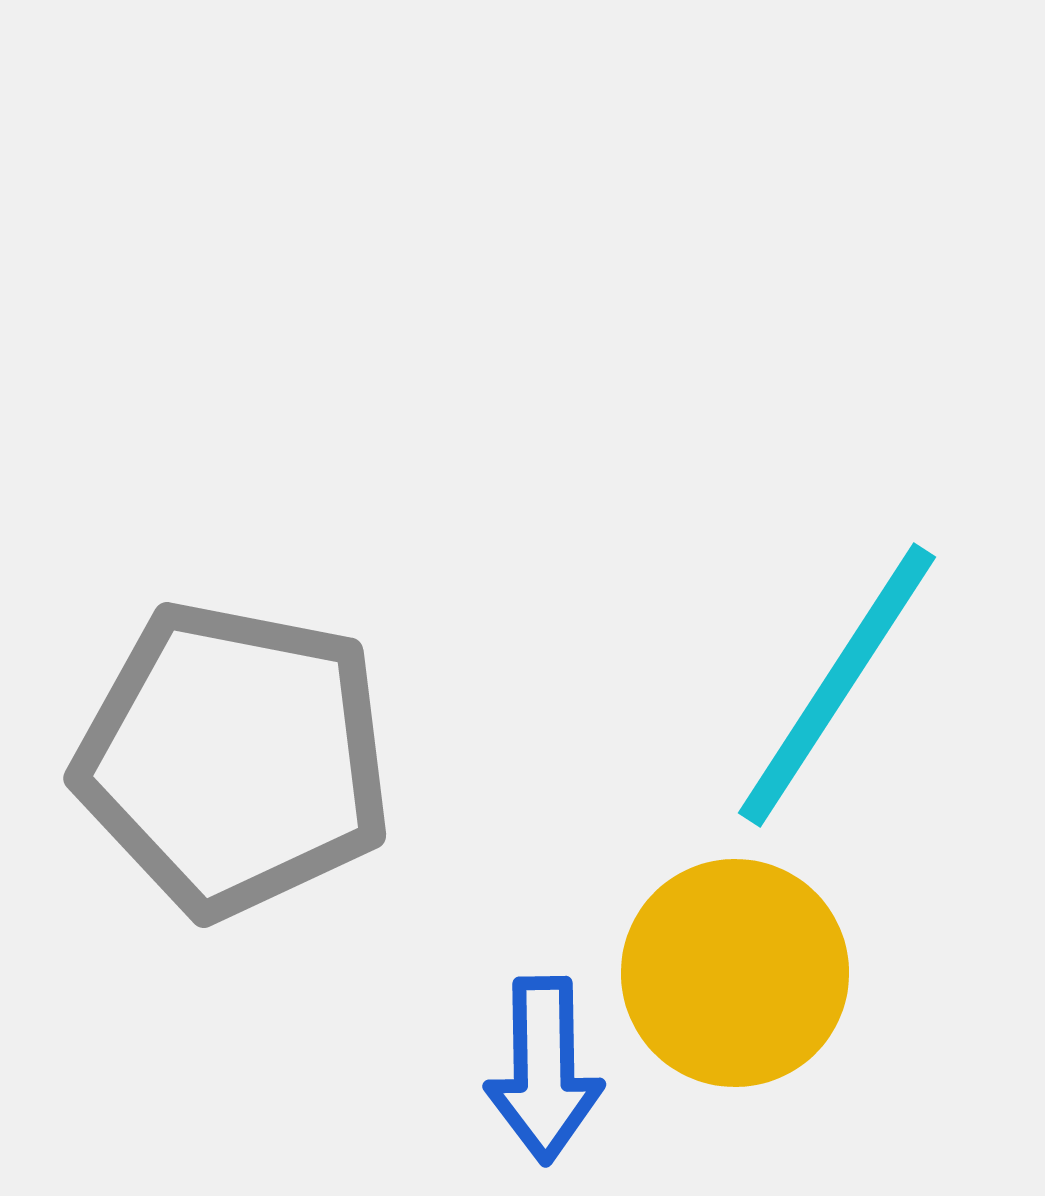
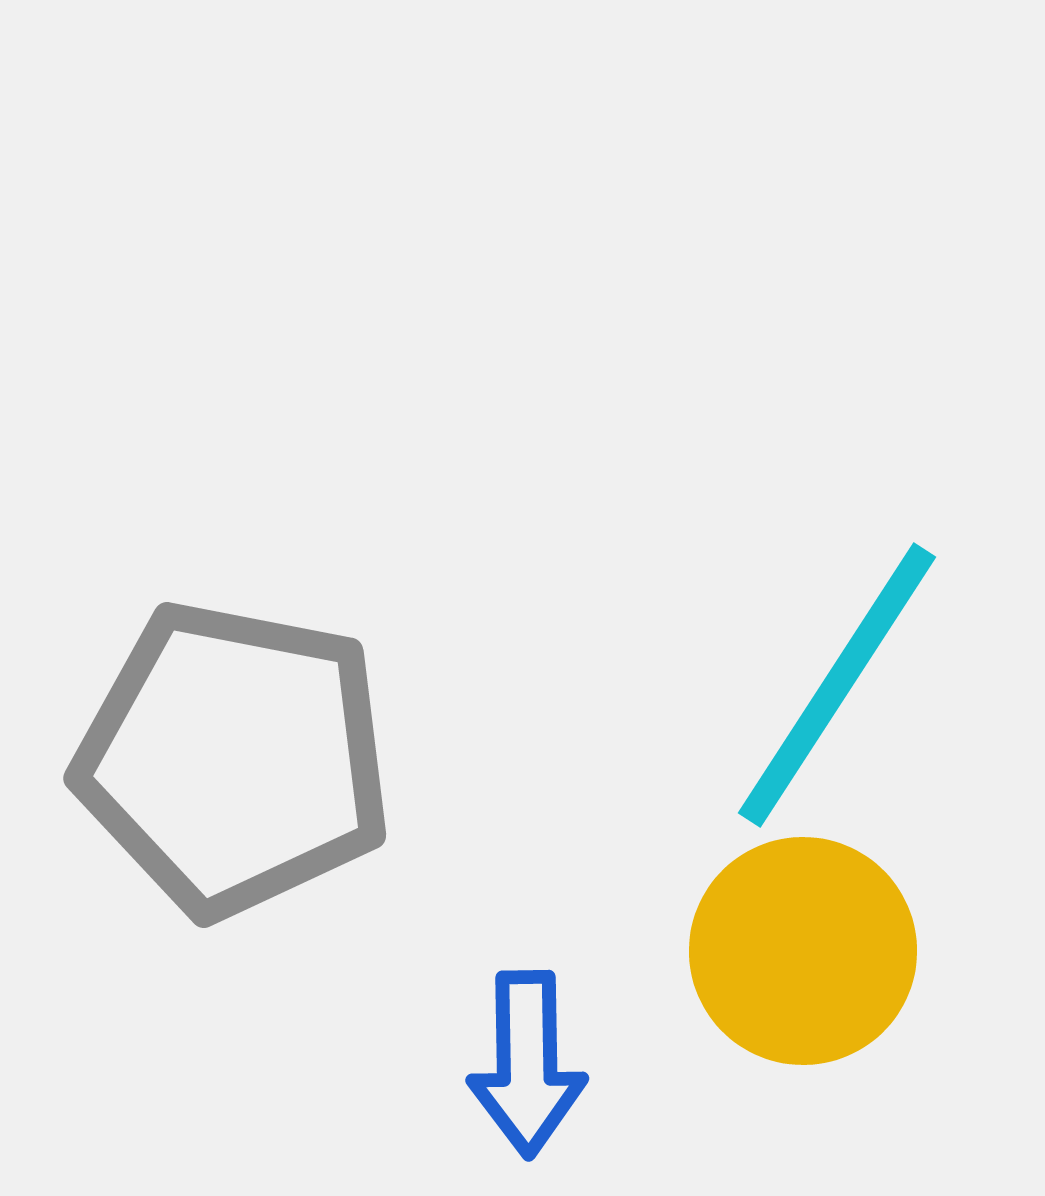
yellow circle: moved 68 px right, 22 px up
blue arrow: moved 17 px left, 6 px up
